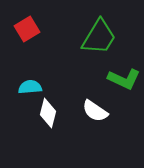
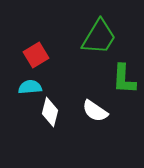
red square: moved 9 px right, 26 px down
green L-shape: rotated 68 degrees clockwise
white diamond: moved 2 px right, 1 px up
